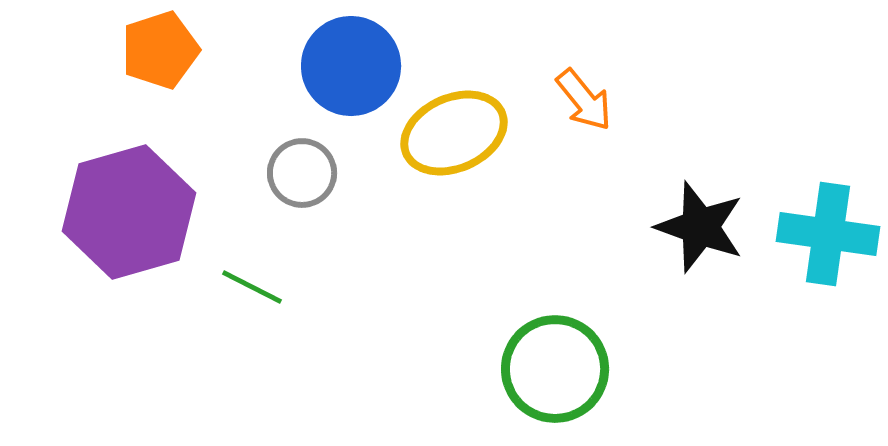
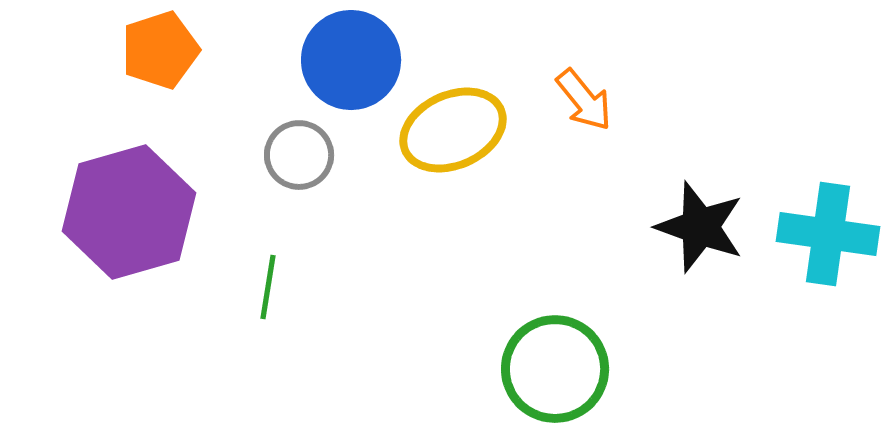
blue circle: moved 6 px up
yellow ellipse: moved 1 px left, 3 px up
gray circle: moved 3 px left, 18 px up
green line: moved 16 px right; rotated 72 degrees clockwise
